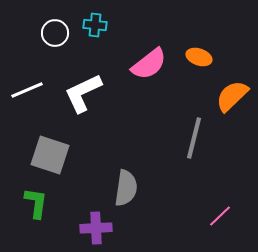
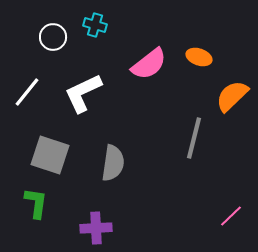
cyan cross: rotated 10 degrees clockwise
white circle: moved 2 px left, 4 px down
white line: moved 2 px down; rotated 28 degrees counterclockwise
gray semicircle: moved 13 px left, 25 px up
pink line: moved 11 px right
